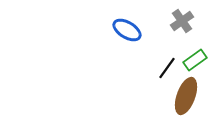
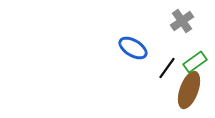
blue ellipse: moved 6 px right, 18 px down
green rectangle: moved 2 px down
brown ellipse: moved 3 px right, 6 px up
